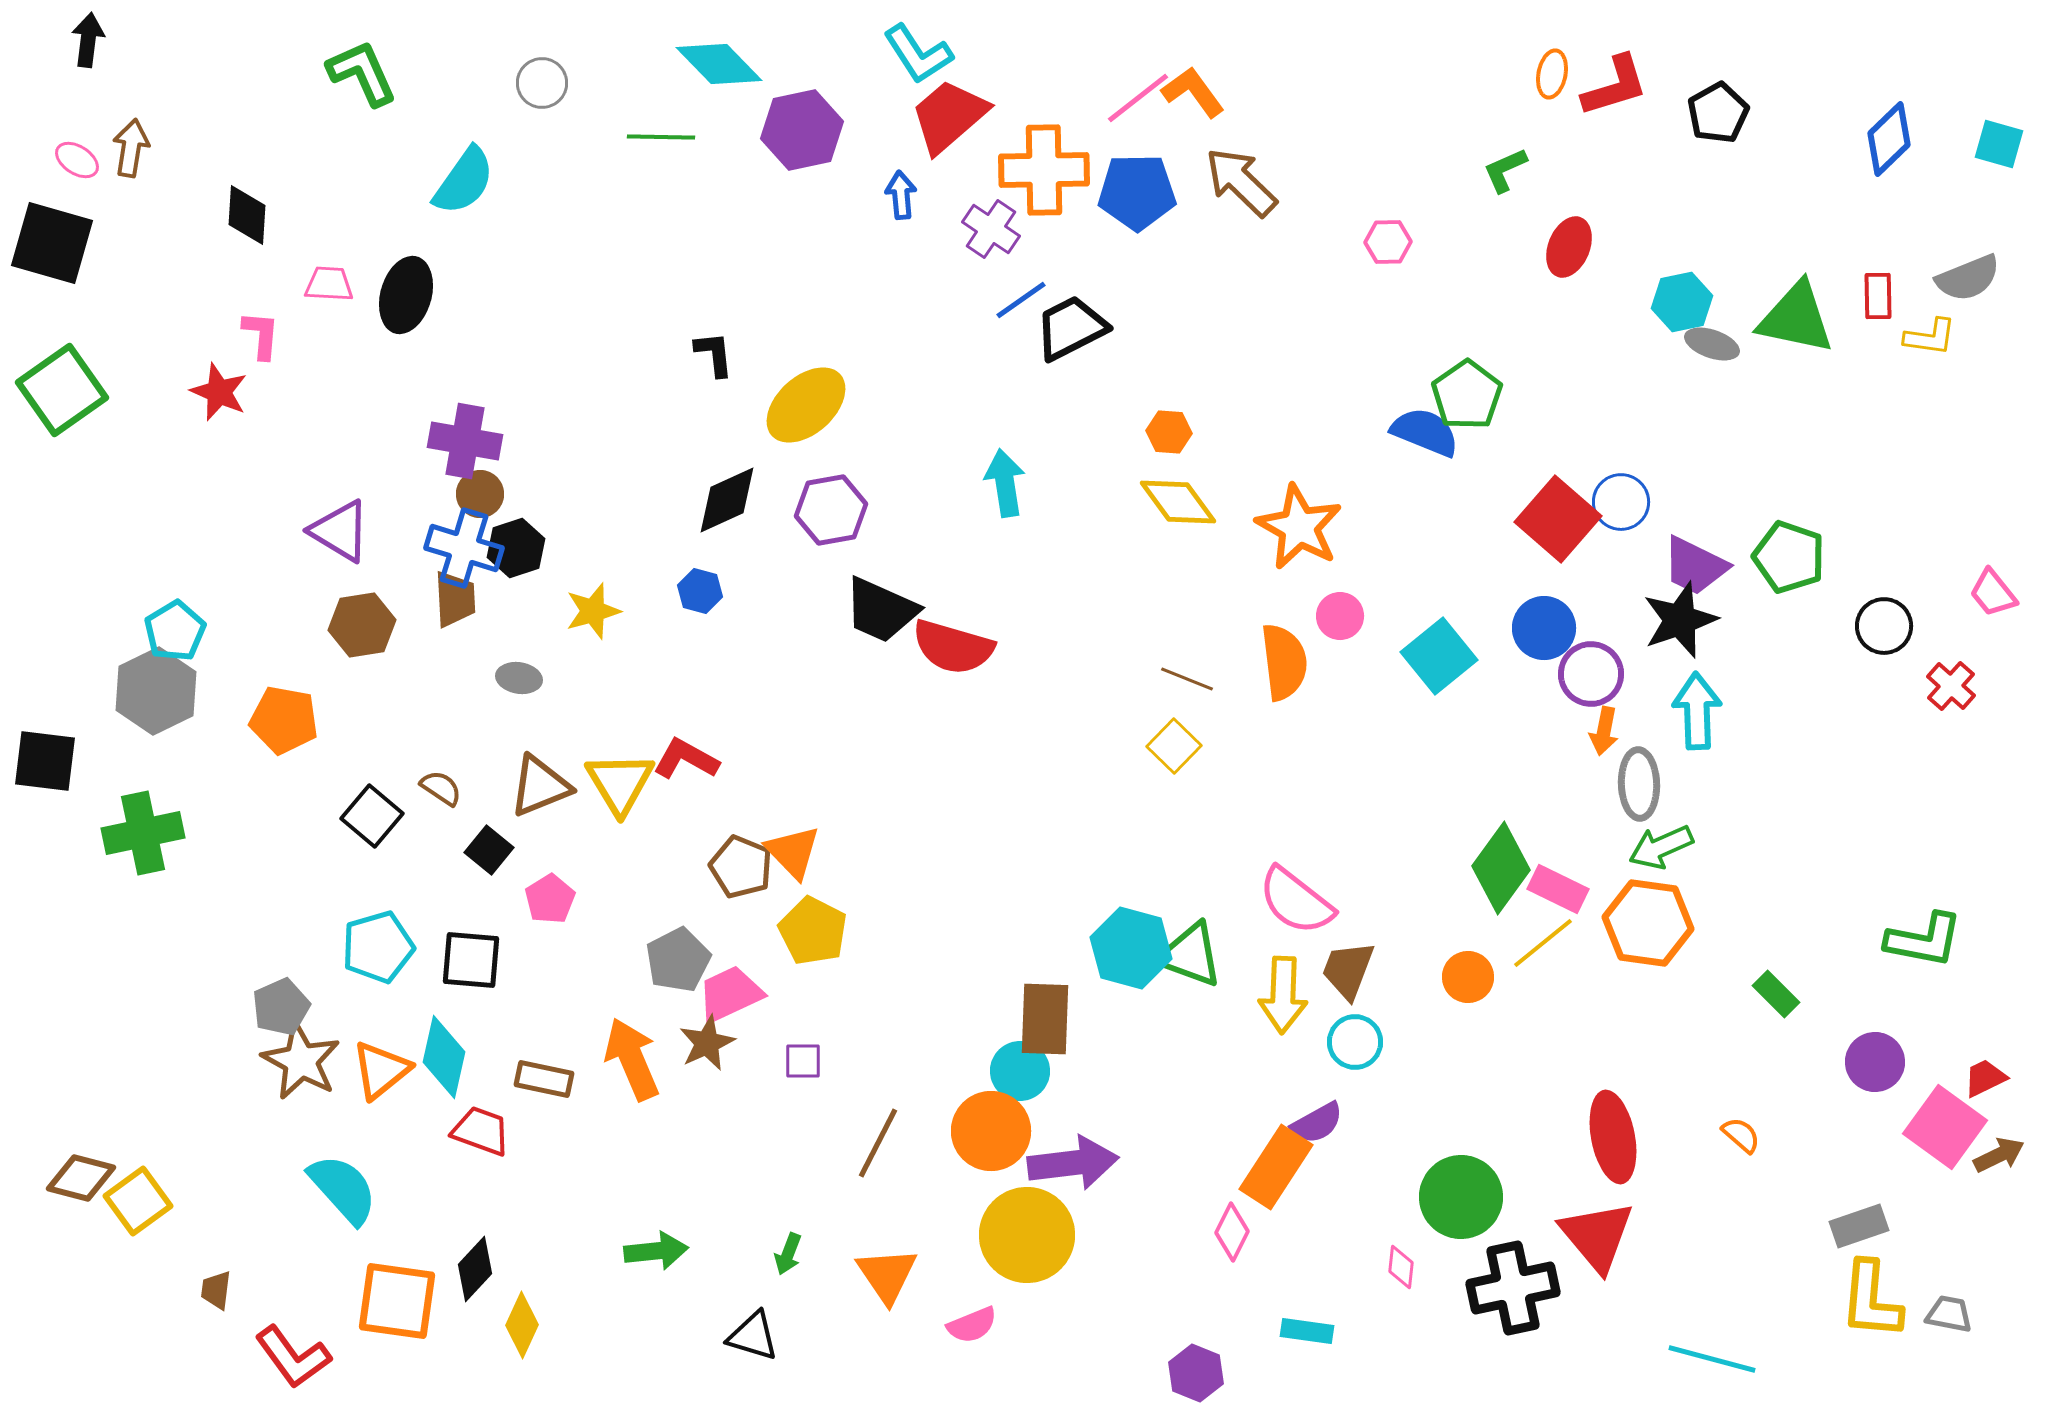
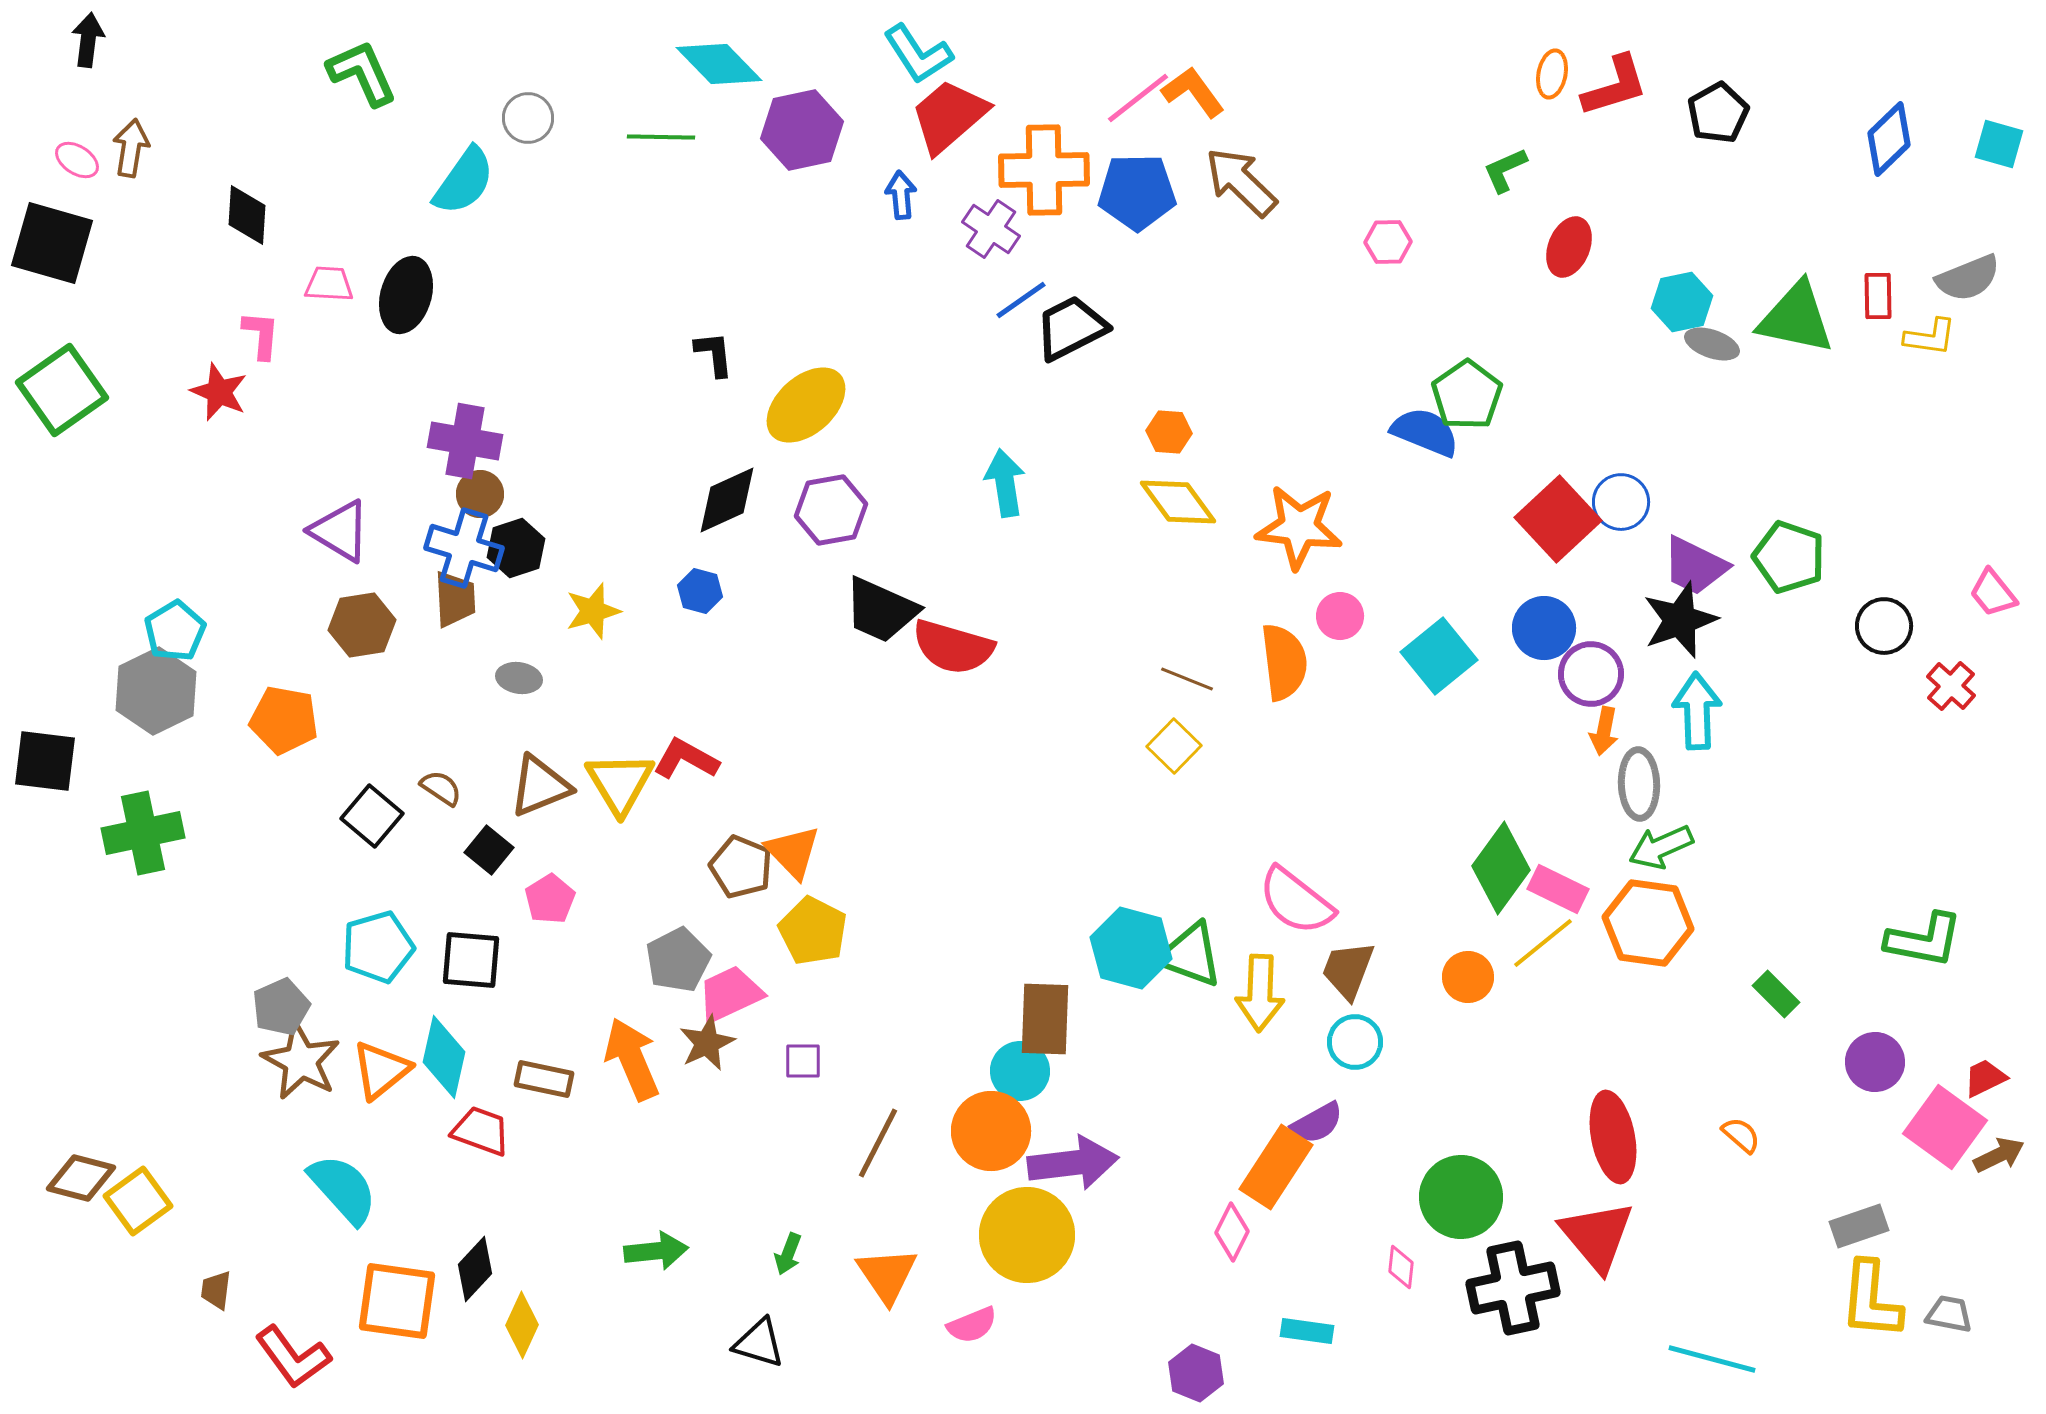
gray circle at (542, 83): moved 14 px left, 35 px down
red square at (1558, 519): rotated 6 degrees clockwise
orange star at (1299, 527): rotated 22 degrees counterclockwise
yellow arrow at (1283, 995): moved 23 px left, 2 px up
black triangle at (753, 1336): moved 6 px right, 7 px down
